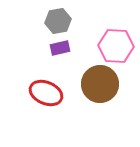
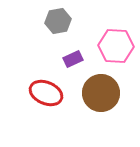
purple rectangle: moved 13 px right, 11 px down; rotated 12 degrees counterclockwise
brown circle: moved 1 px right, 9 px down
